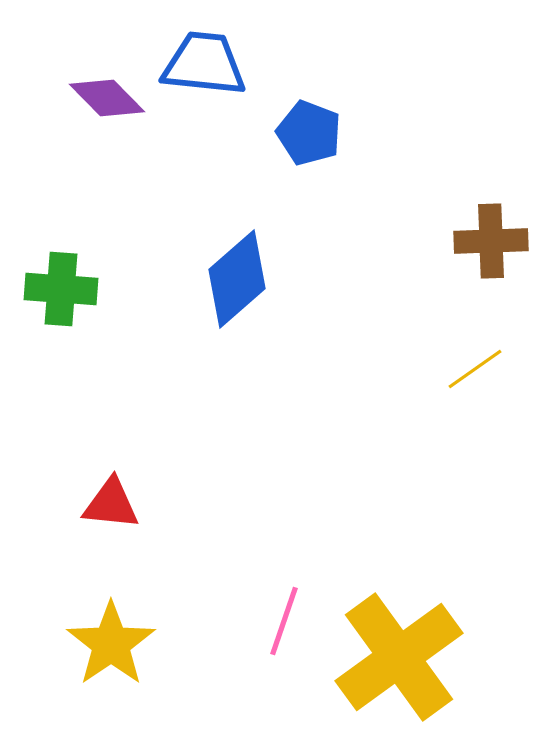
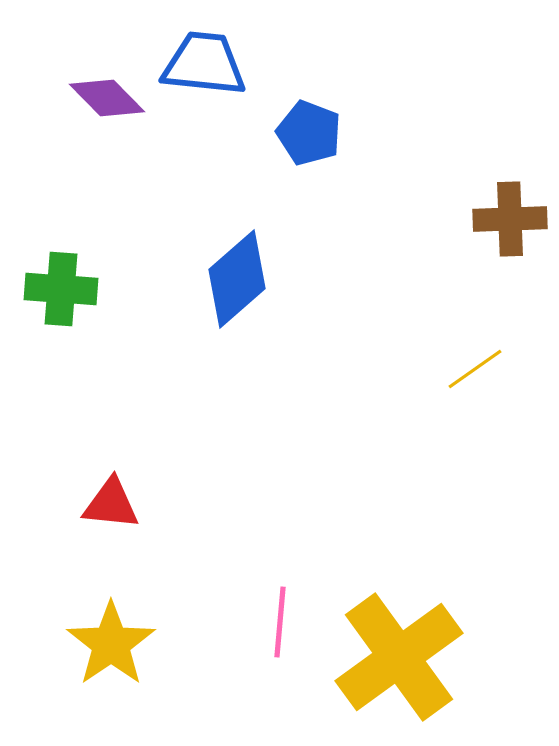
brown cross: moved 19 px right, 22 px up
pink line: moved 4 px left, 1 px down; rotated 14 degrees counterclockwise
